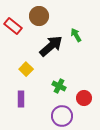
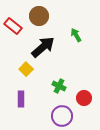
black arrow: moved 8 px left, 1 px down
